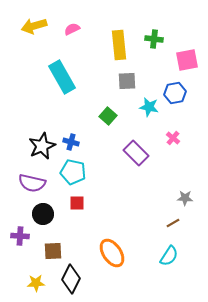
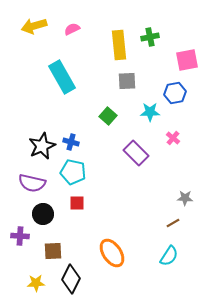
green cross: moved 4 px left, 2 px up; rotated 18 degrees counterclockwise
cyan star: moved 1 px right, 5 px down; rotated 12 degrees counterclockwise
